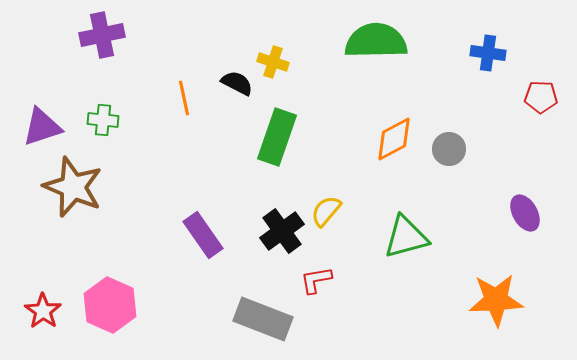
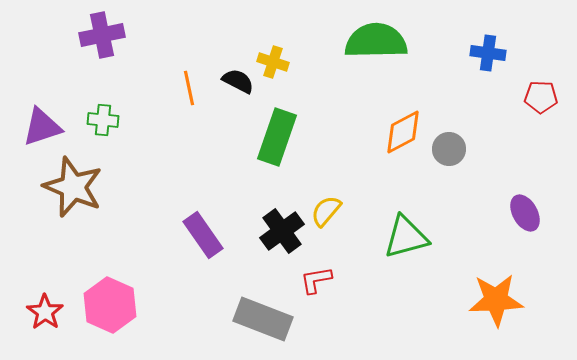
black semicircle: moved 1 px right, 2 px up
orange line: moved 5 px right, 10 px up
orange diamond: moved 9 px right, 7 px up
red star: moved 2 px right, 1 px down
